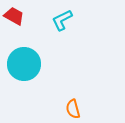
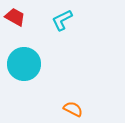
red trapezoid: moved 1 px right, 1 px down
orange semicircle: rotated 132 degrees clockwise
